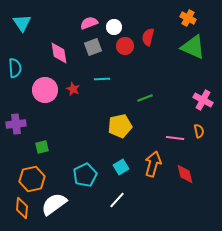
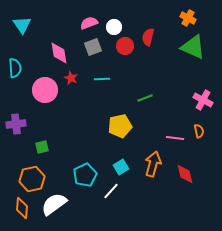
cyan triangle: moved 2 px down
red star: moved 2 px left, 11 px up
white line: moved 6 px left, 9 px up
